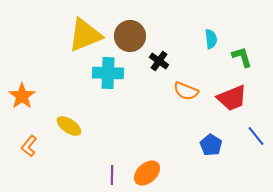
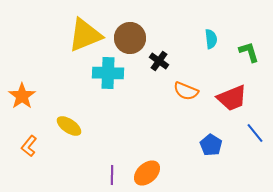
brown circle: moved 2 px down
green L-shape: moved 7 px right, 5 px up
blue line: moved 1 px left, 3 px up
